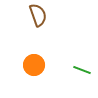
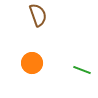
orange circle: moved 2 px left, 2 px up
